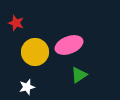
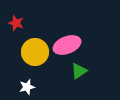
pink ellipse: moved 2 px left
green triangle: moved 4 px up
